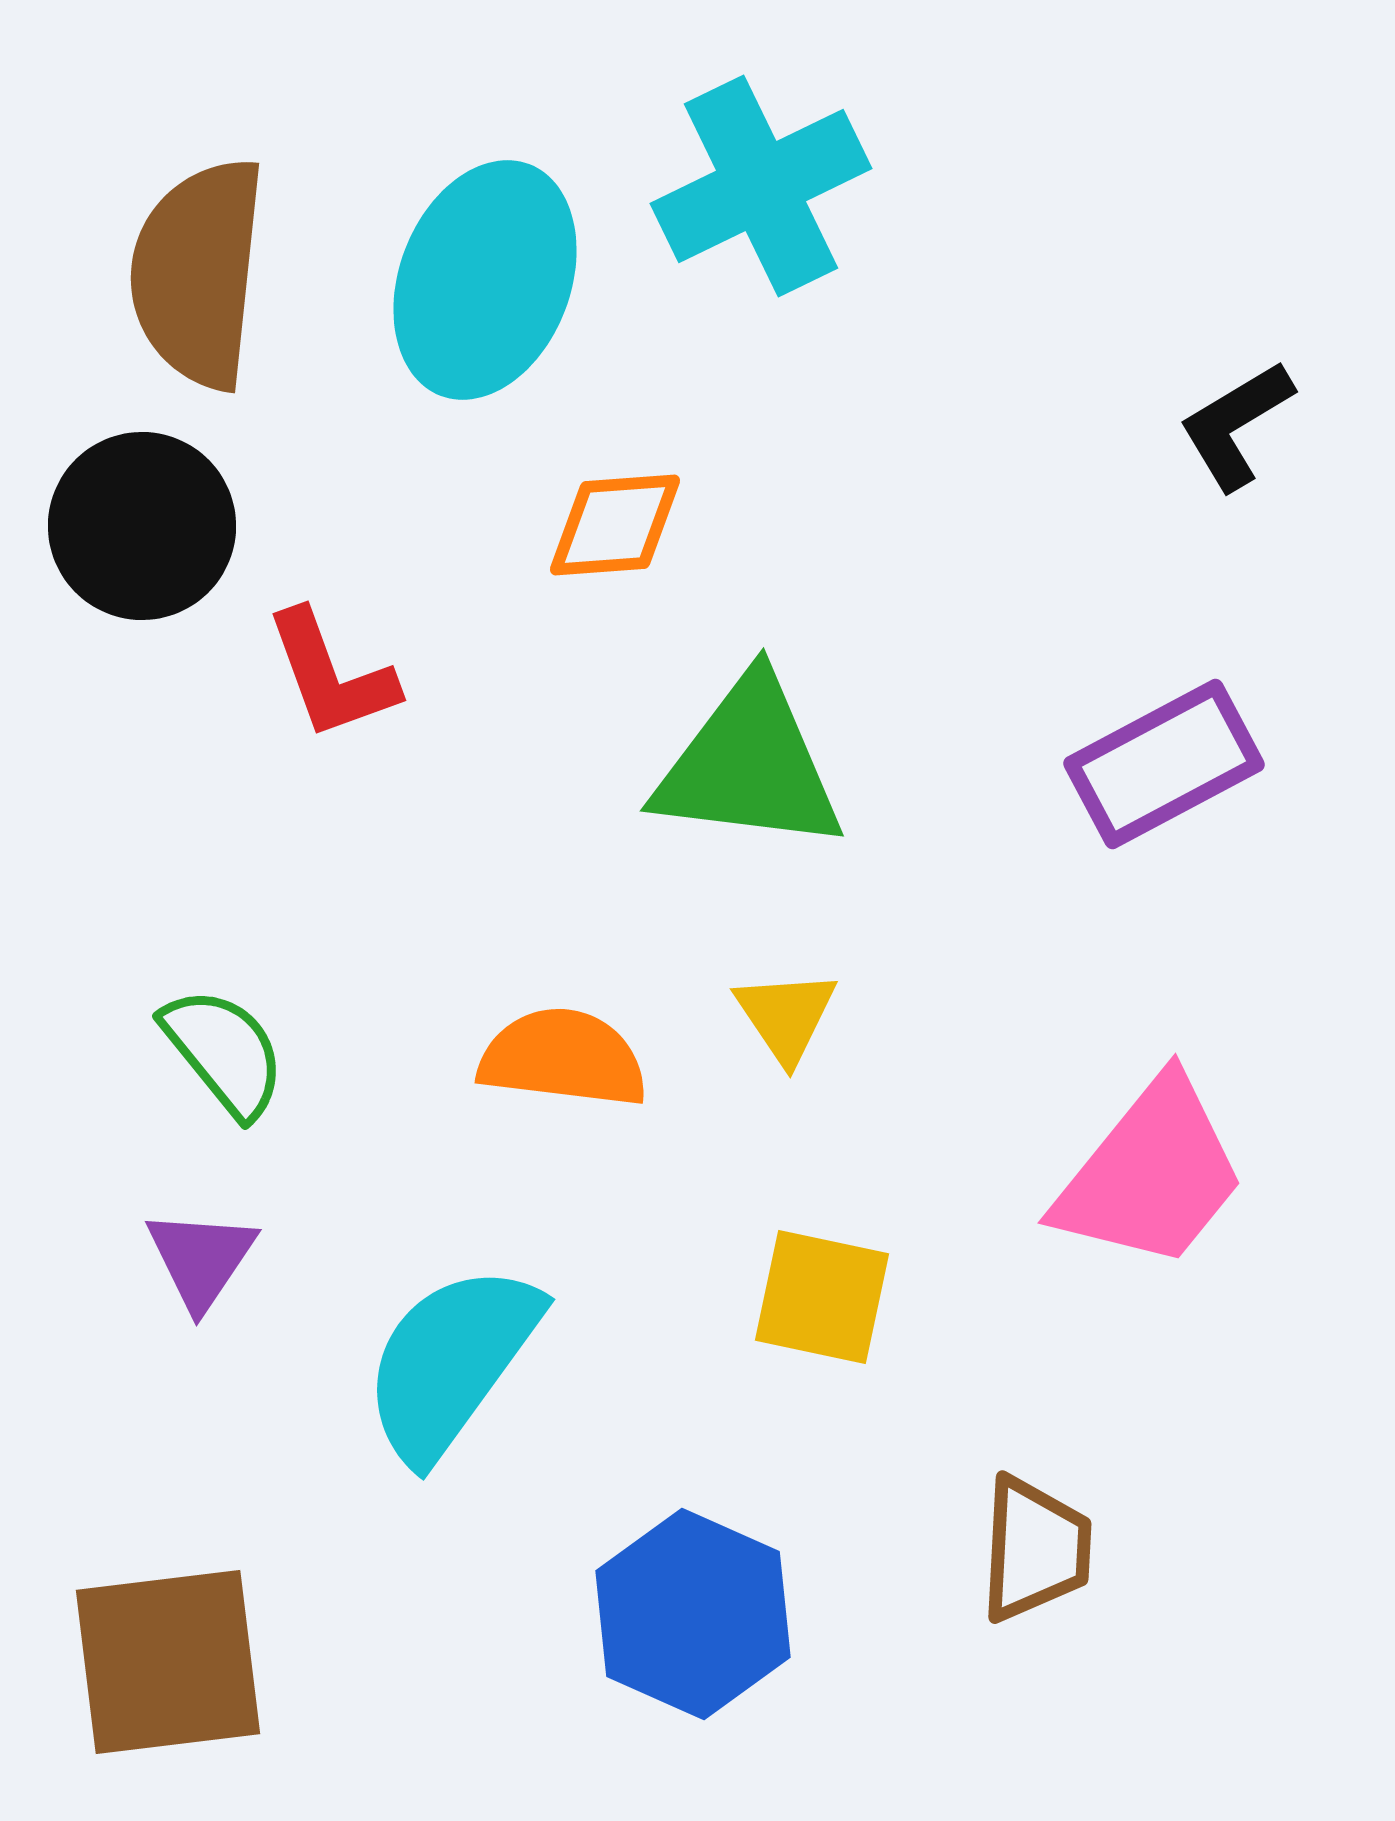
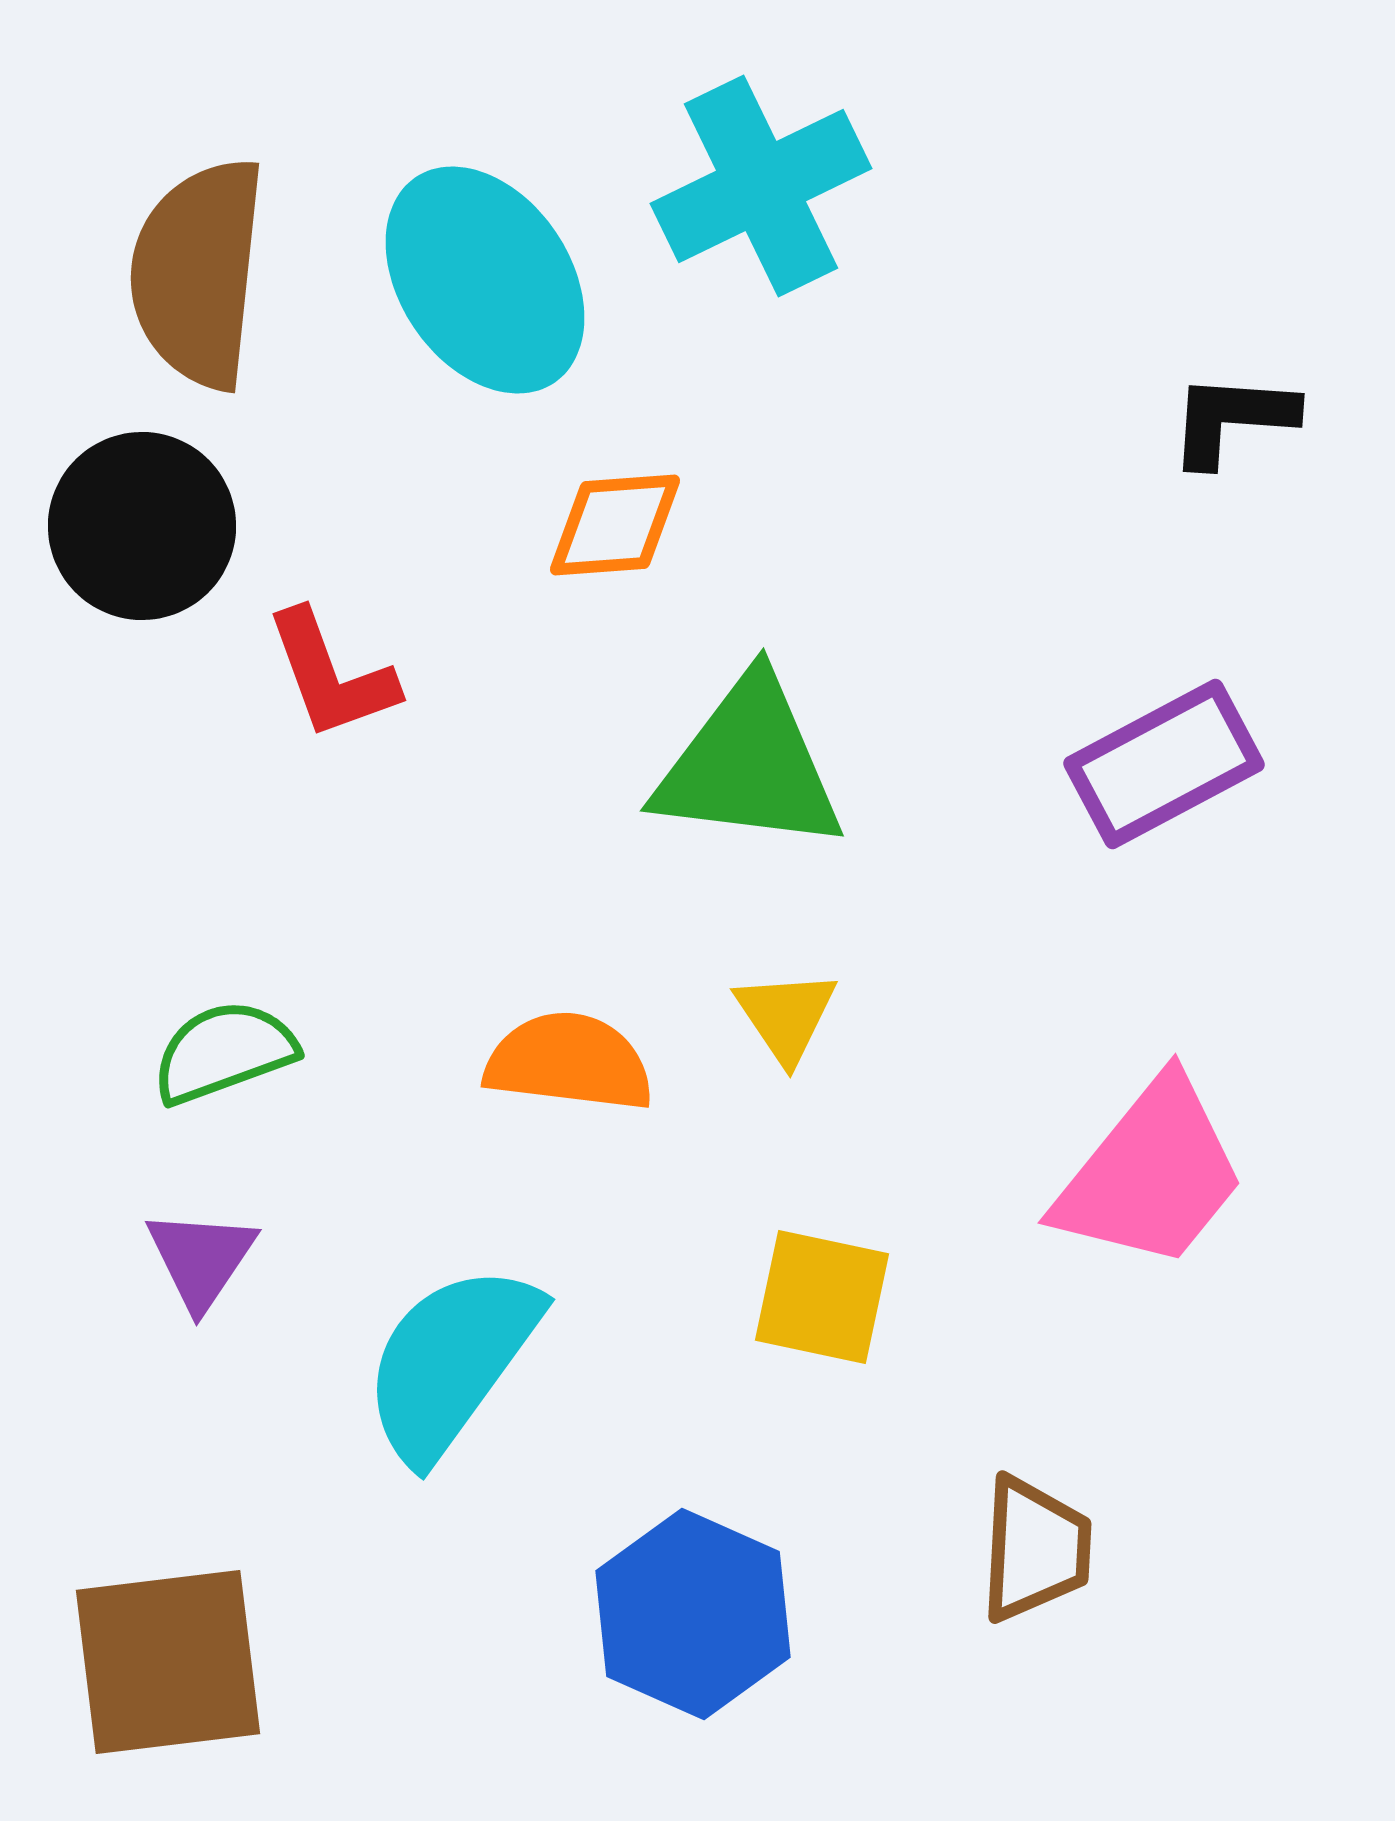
cyan ellipse: rotated 55 degrees counterclockwise
black L-shape: moved 4 px left, 6 px up; rotated 35 degrees clockwise
green semicircle: rotated 71 degrees counterclockwise
orange semicircle: moved 6 px right, 4 px down
